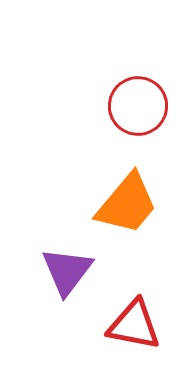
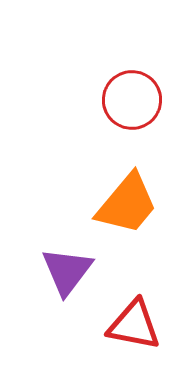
red circle: moved 6 px left, 6 px up
